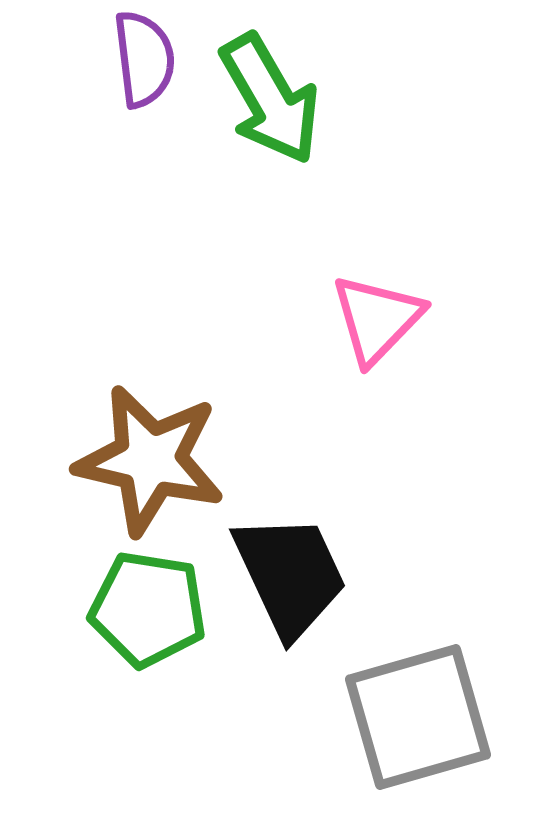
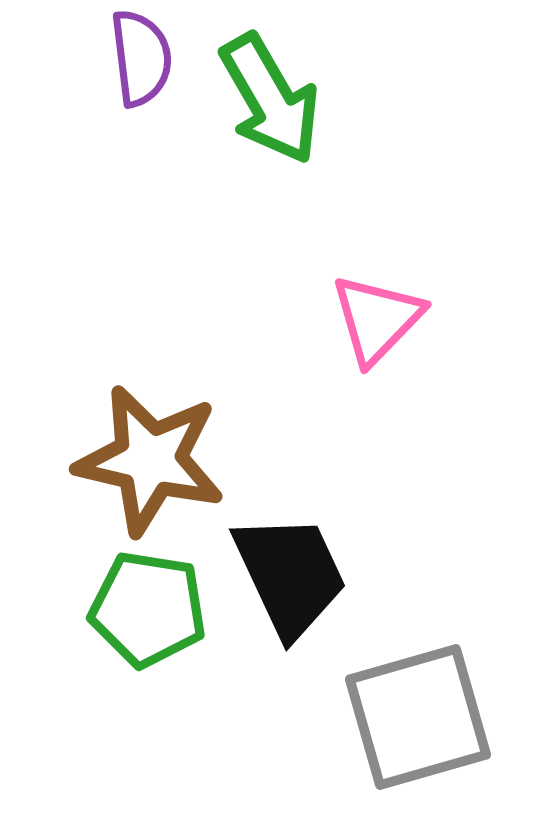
purple semicircle: moved 3 px left, 1 px up
